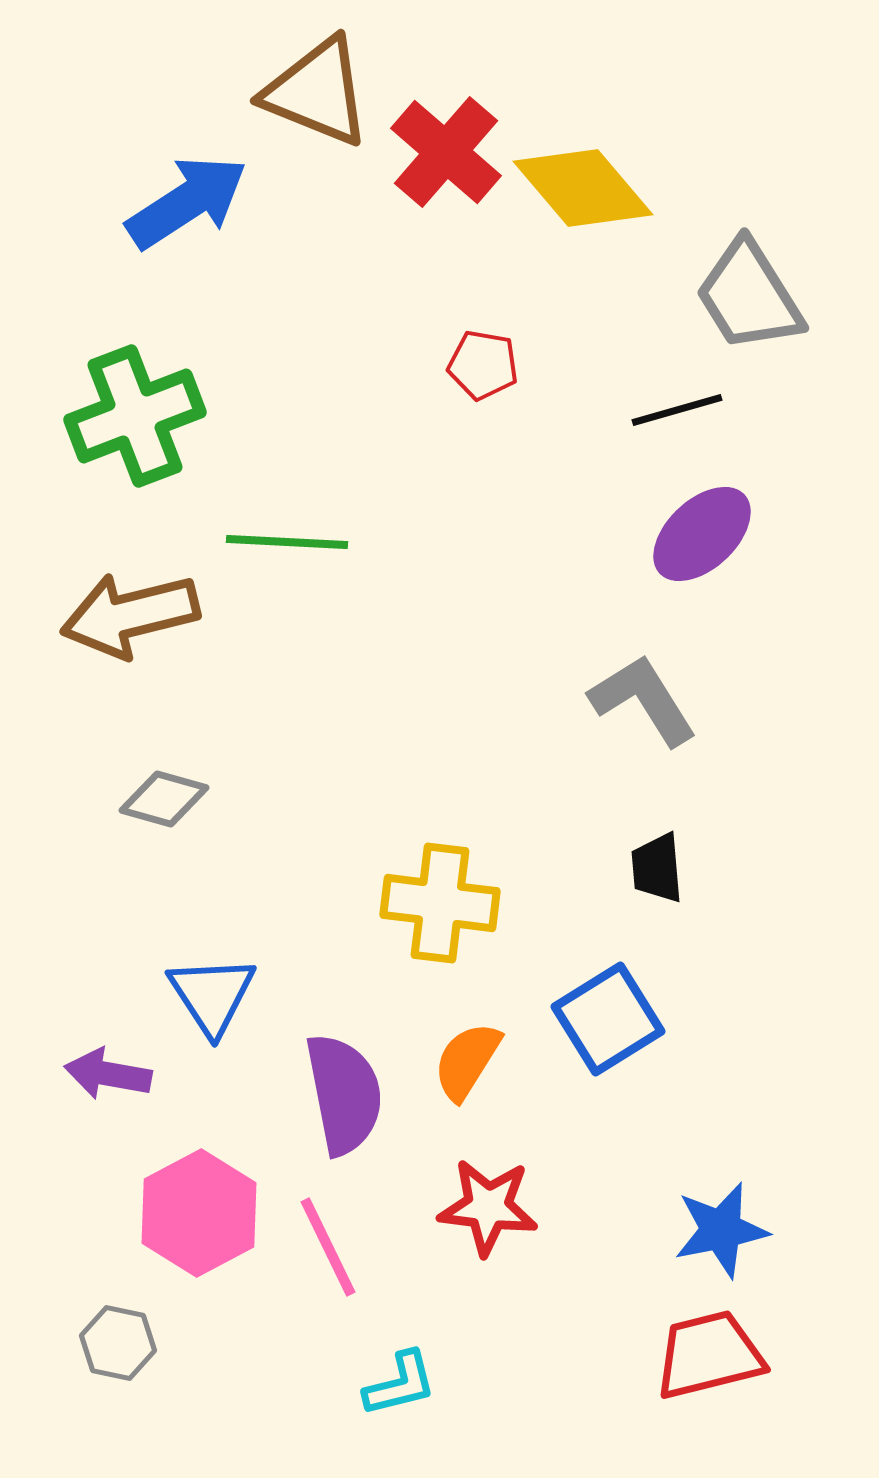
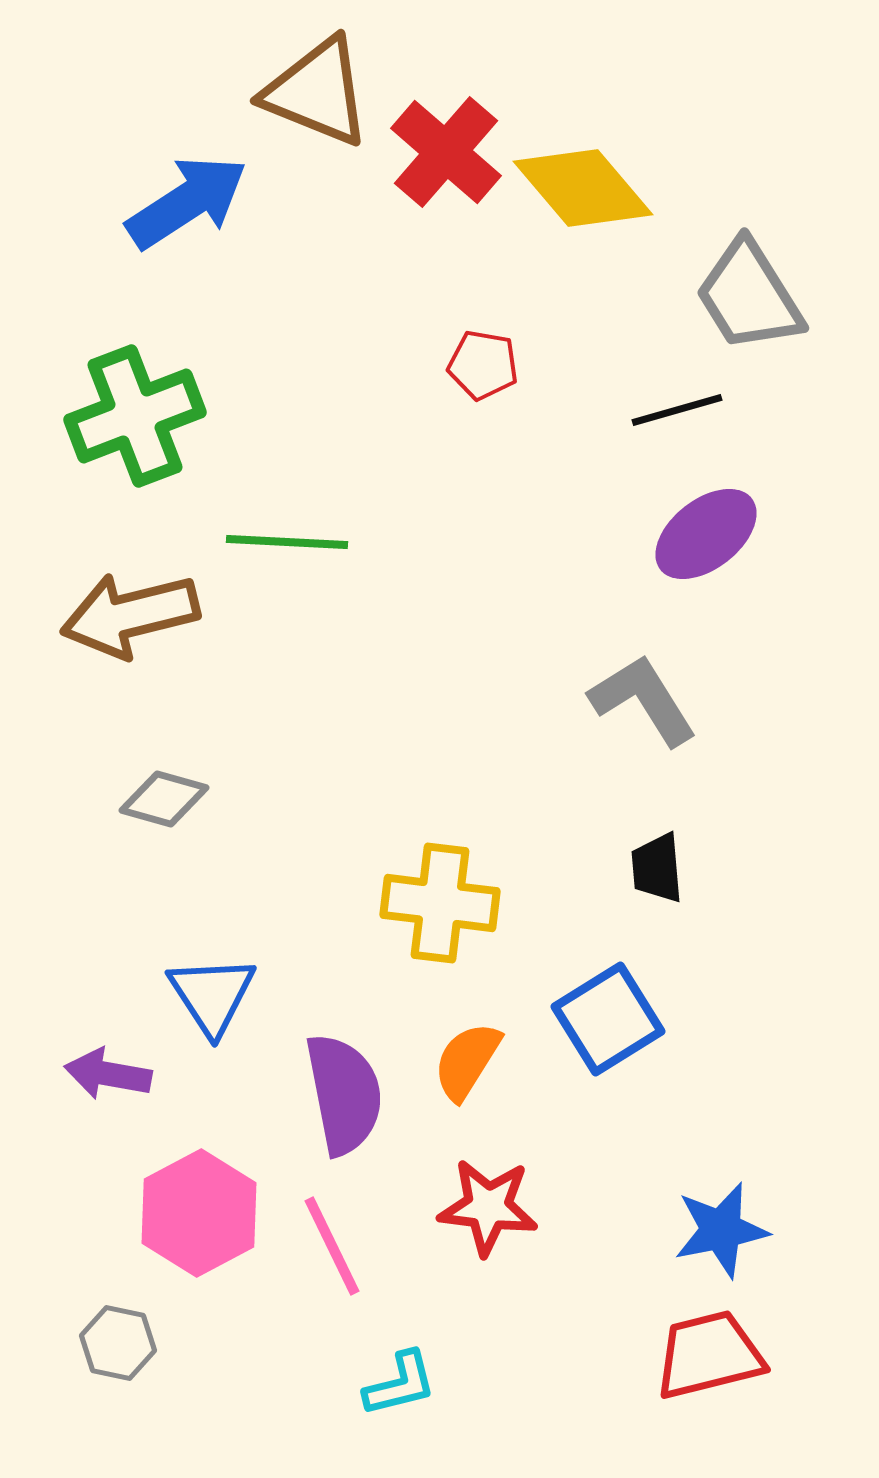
purple ellipse: moved 4 px right; rotated 5 degrees clockwise
pink line: moved 4 px right, 1 px up
